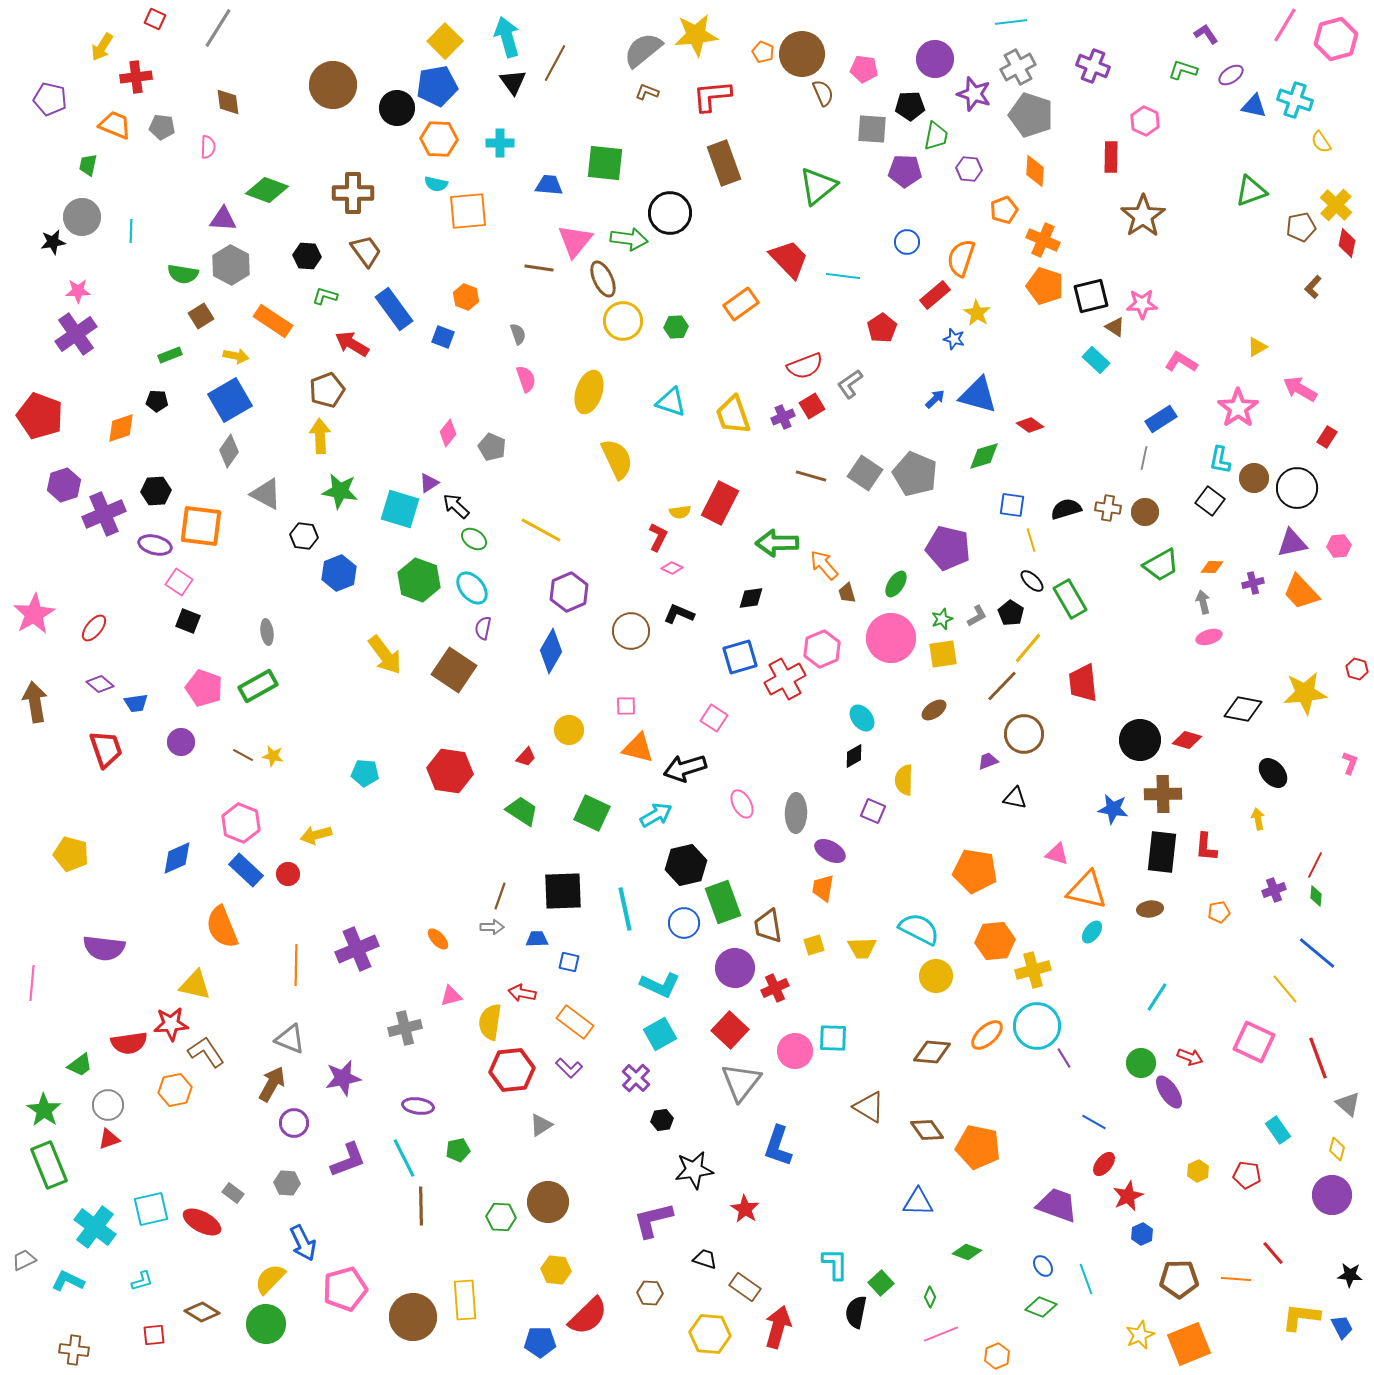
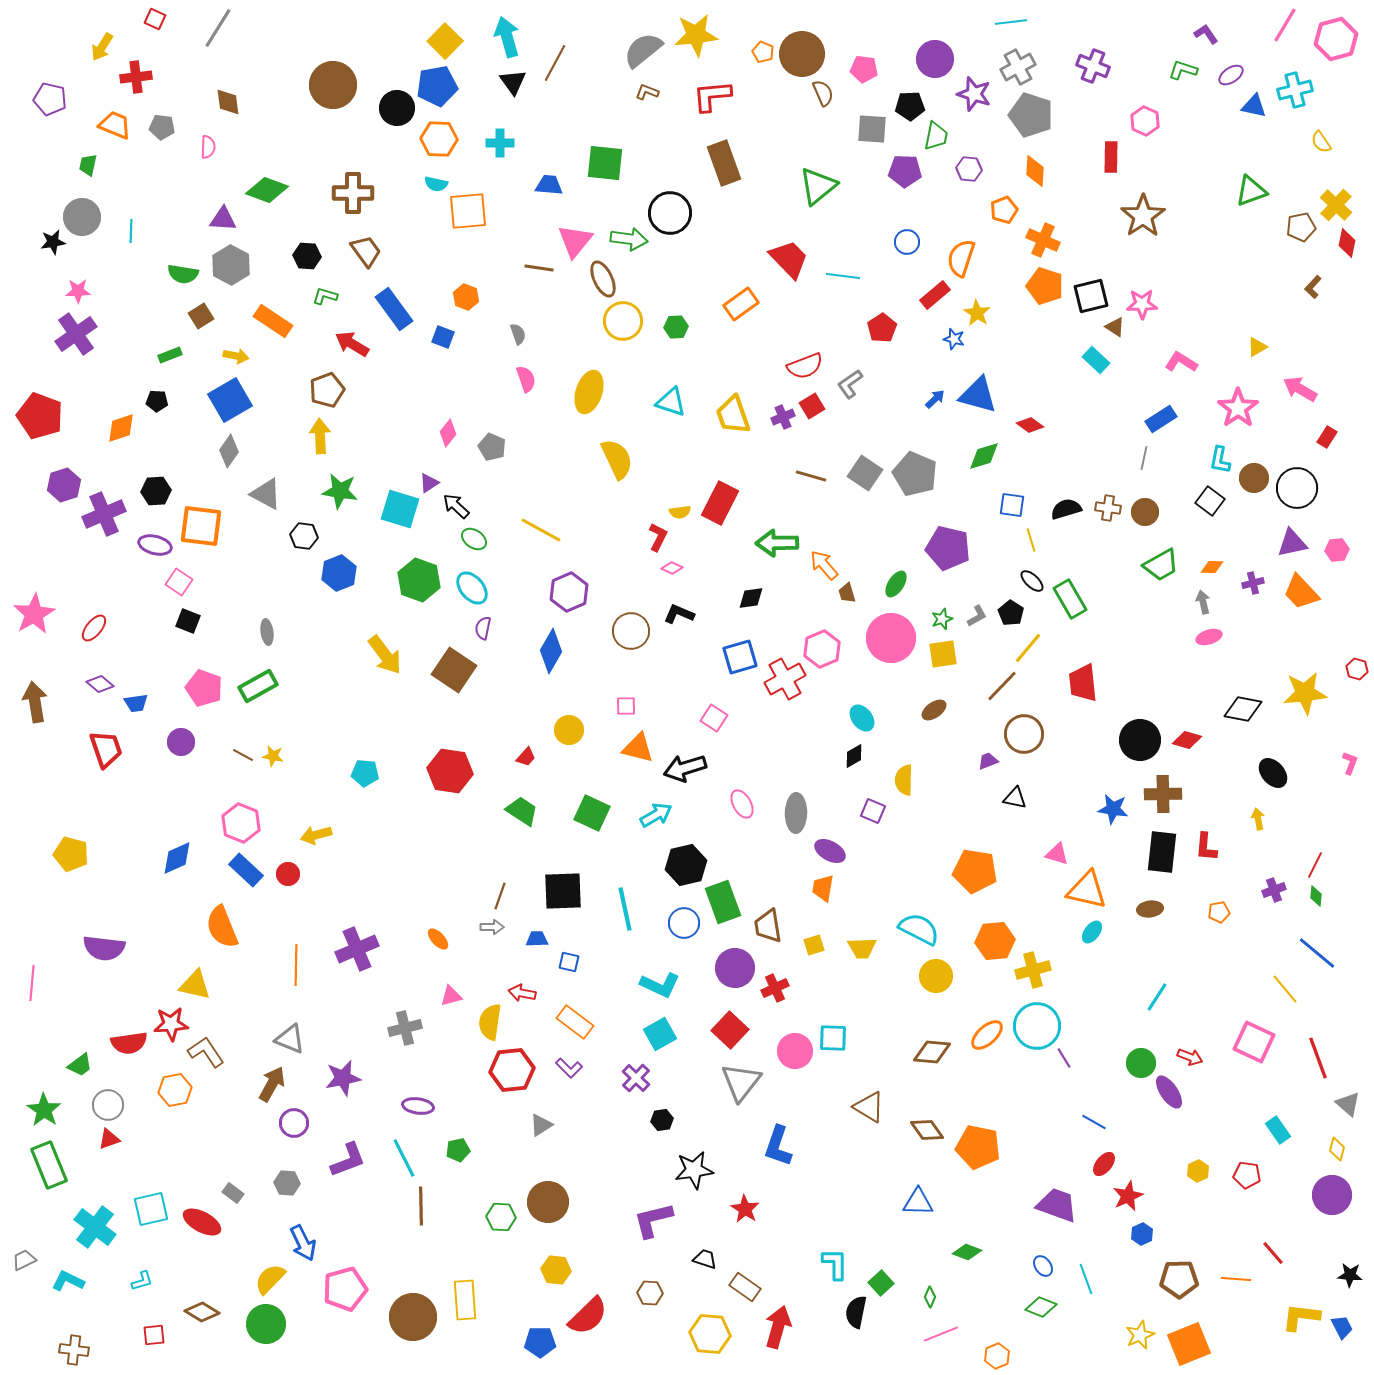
cyan cross at (1295, 100): moved 10 px up; rotated 32 degrees counterclockwise
pink hexagon at (1339, 546): moved 2 px left, 4 px down
